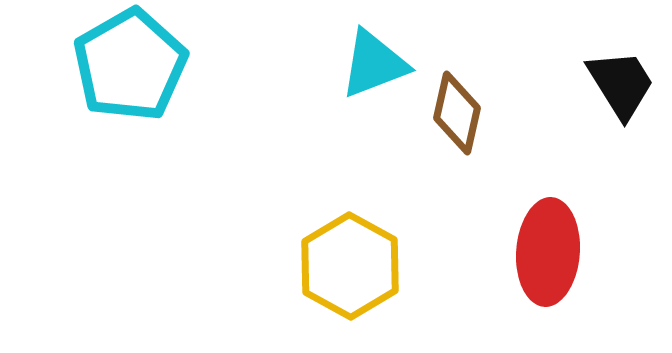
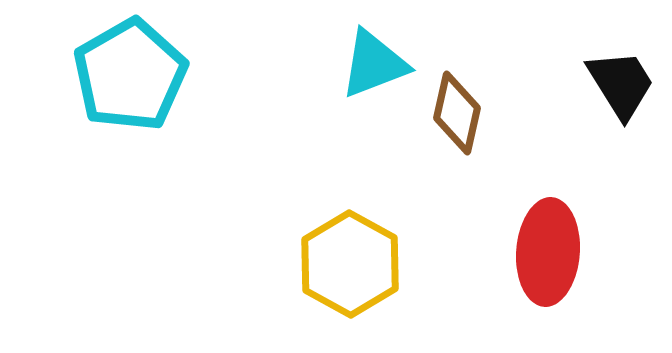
cyan pentagon: moved 10 px down
yellow hexagon: moved 2 px up
